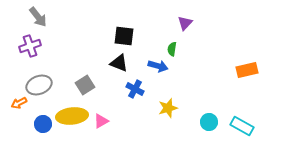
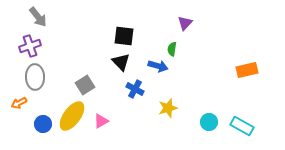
black triangle: moved 2 px right, 1 px up; rotated 24 degrees clockwise
gray ellipse: moved 4 px left, 8 px up; rotated 70 degrees counterclockwise
yellow ellipse: rotated 48 degrees counterclockwise
